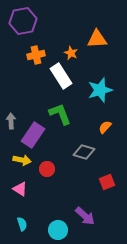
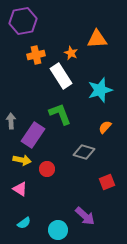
cyan semicircle: moved 2 px right, 1 px up; rotated 72 degrees clockwise
